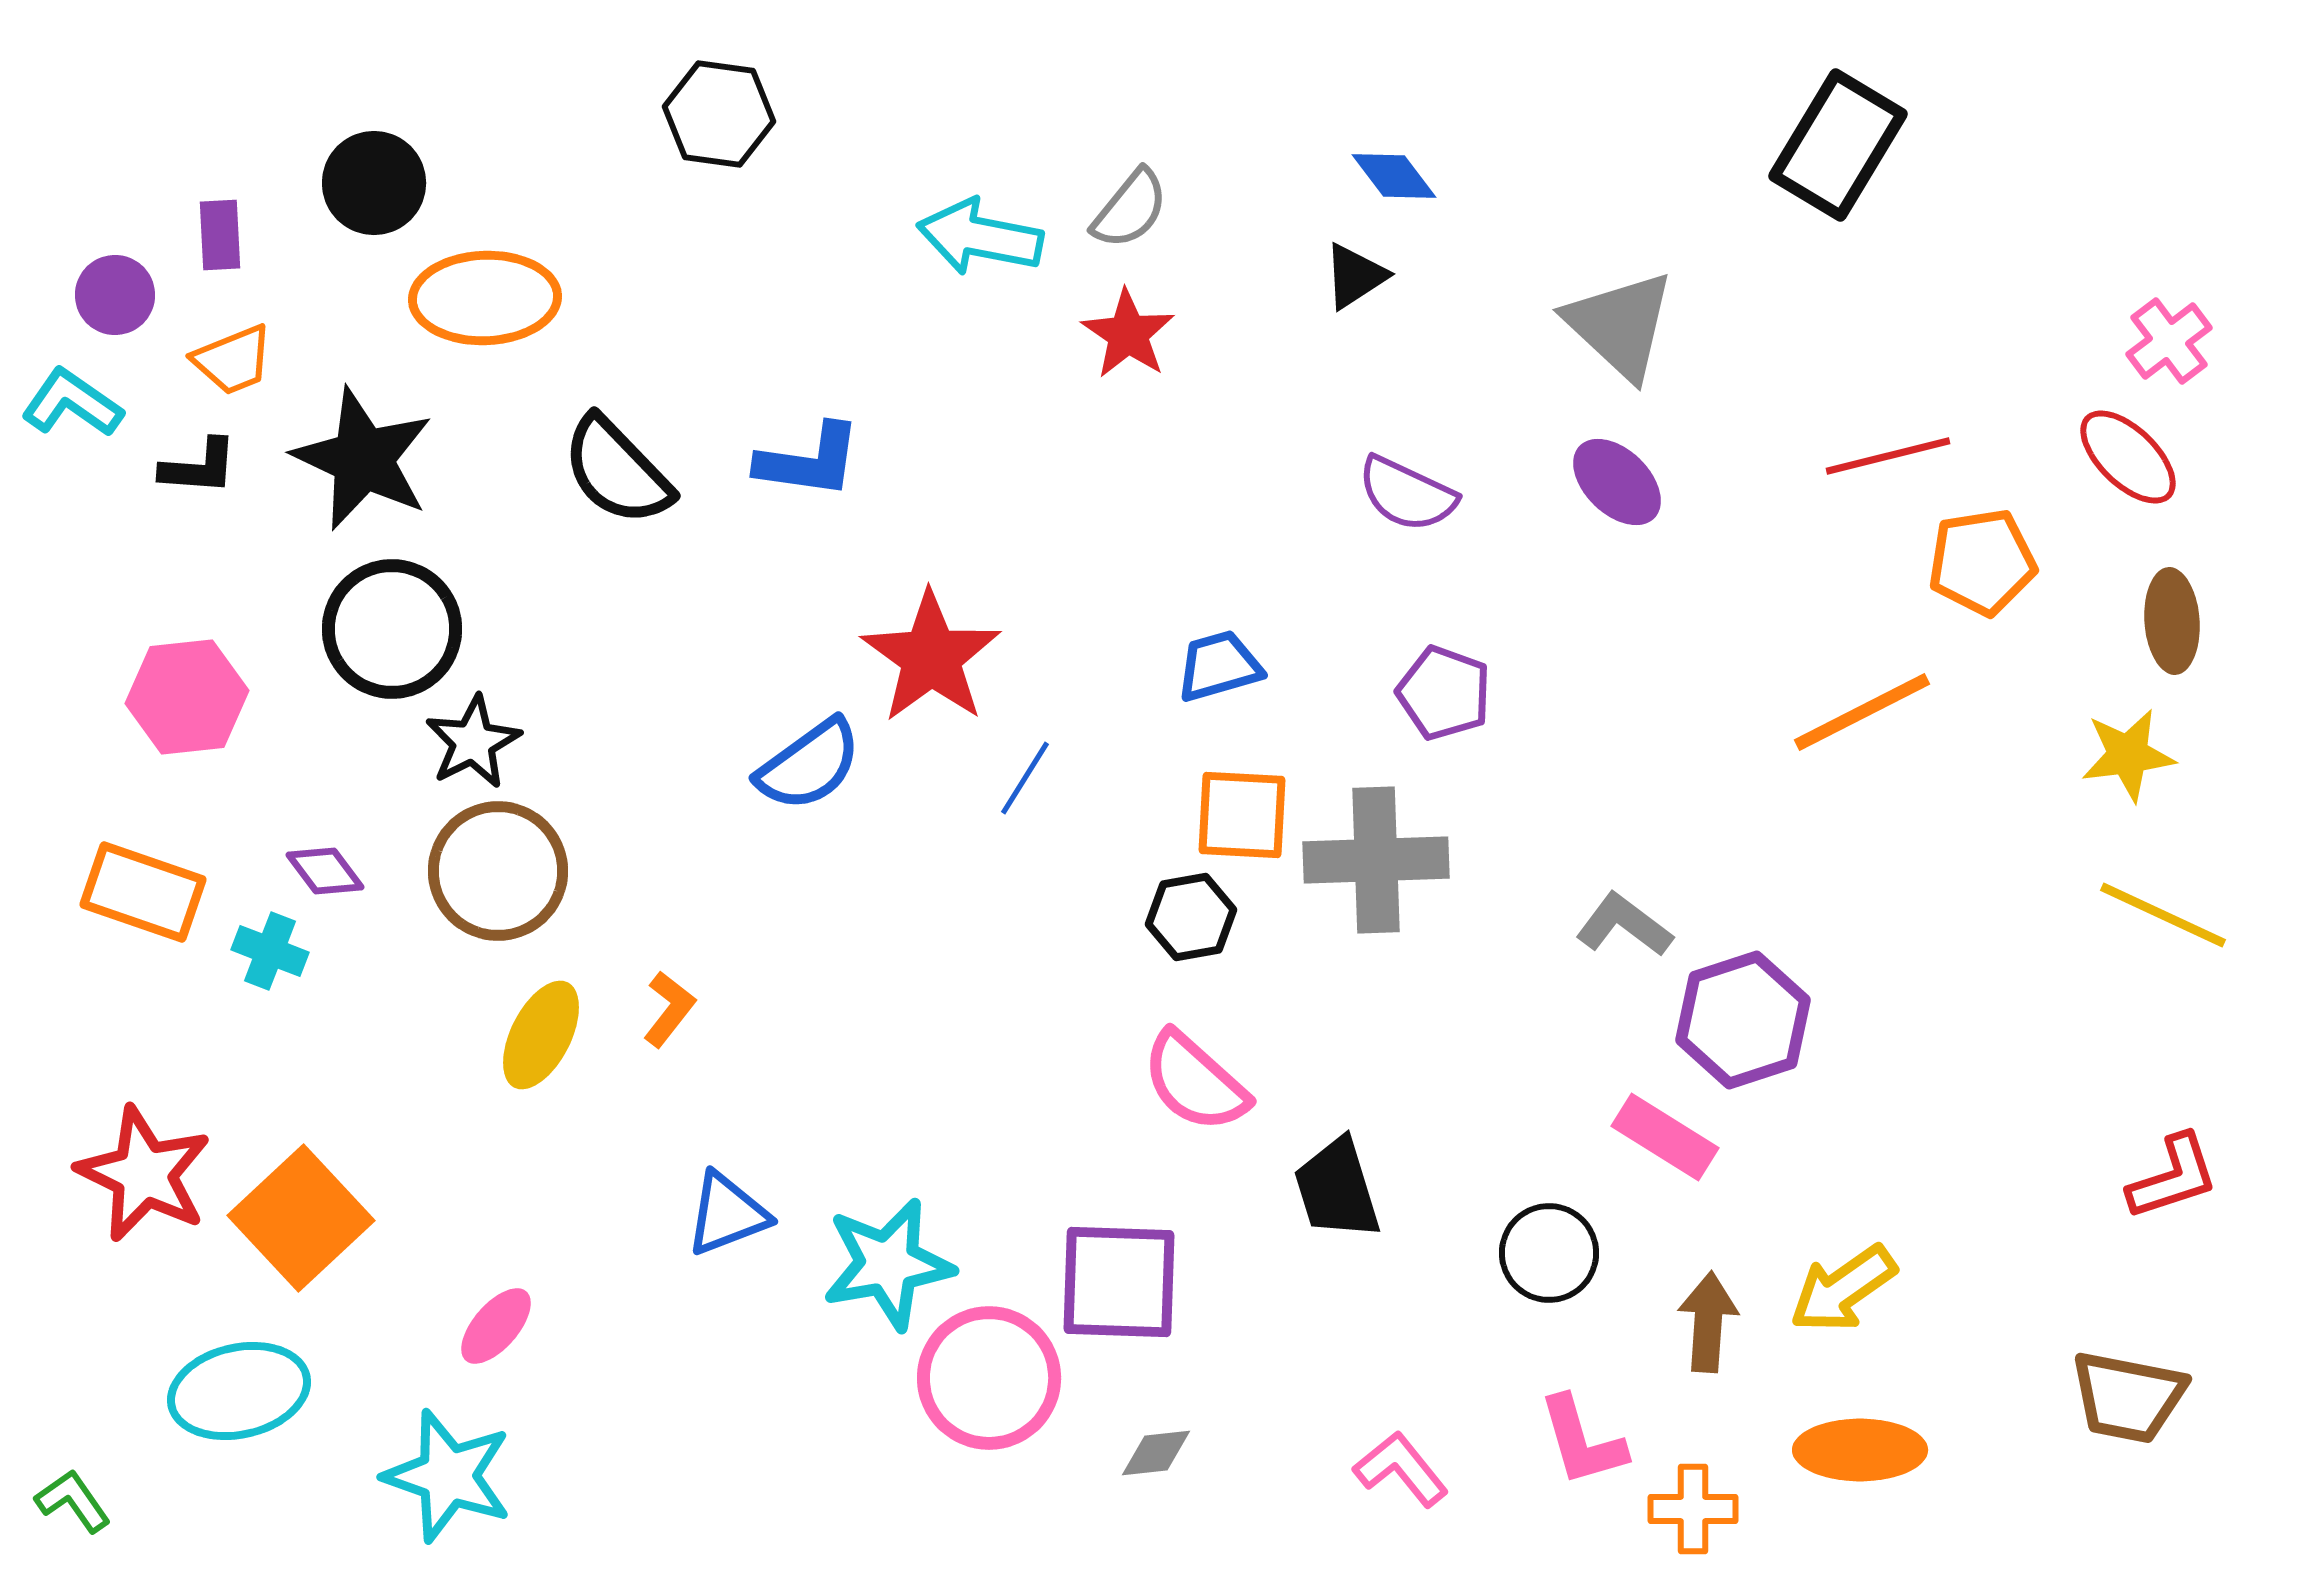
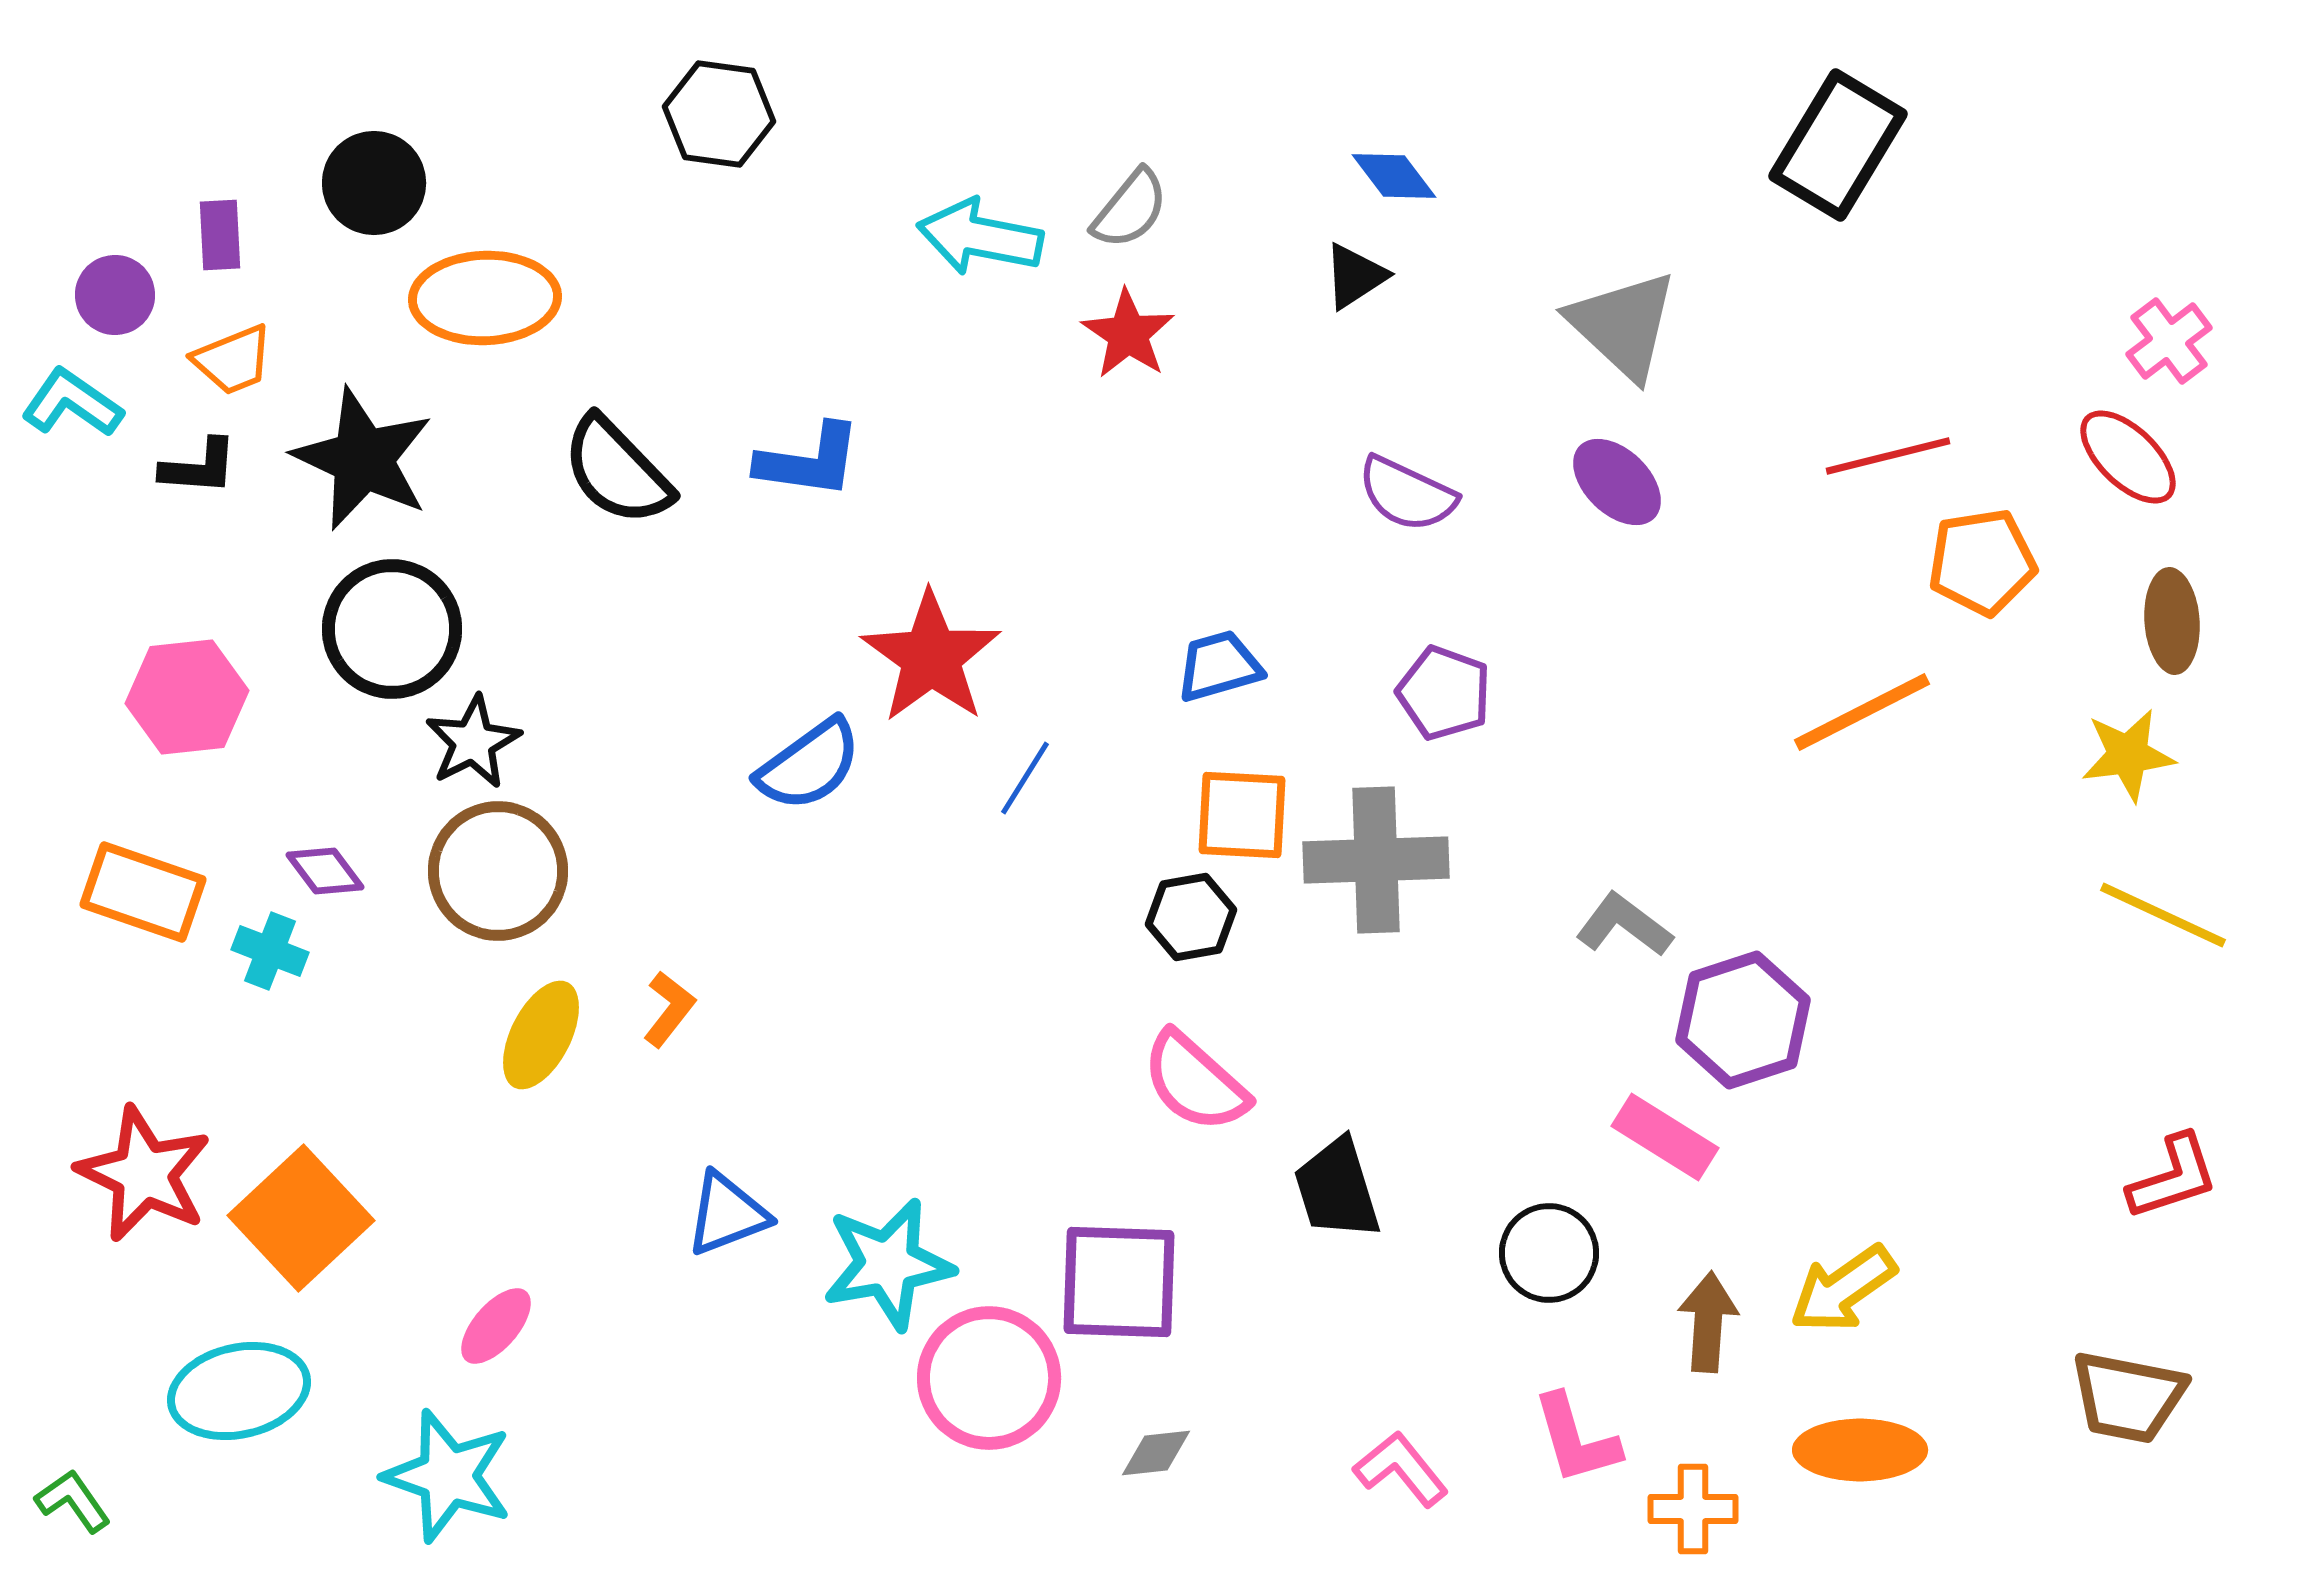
gray triangle at (1620, 325): moved 3 px right
pink L-shape at (1582, 1441): moved 6 px left, 2 px up
